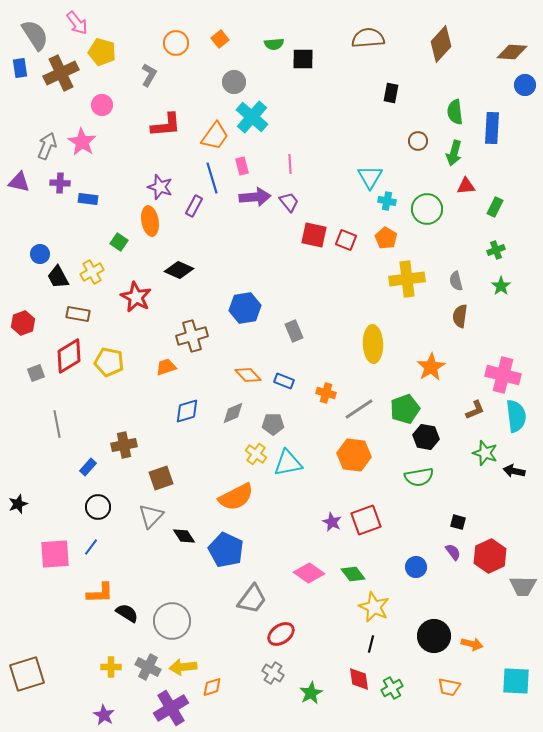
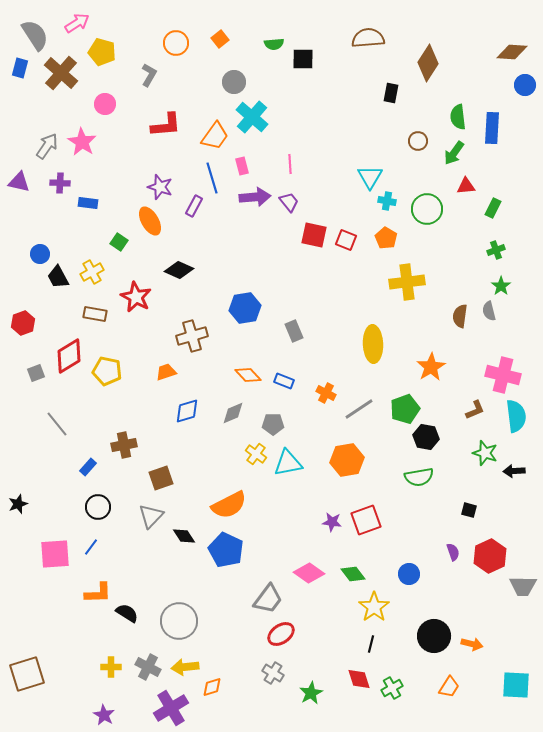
pink arrow at (77, 23): rotated 85 degrees counterclockwise
brown diamond at (441, 44): moved 13 px left, 19 px down; rotated 9 degrees counterclockwise
blue rectangle at (20, 68): rotated 24 degrees clockwise
brown cross at (61, 73): rotated 24 degrees counterclockwise
pink circle at (102, 105): moved 3 px right, 1 px up
green semicircle at (455, 112): moved 3 px right, 5 px down
gray arrow at (47, 146): rotated 12 degrees clockwise
green arrow at (454, 153): rotated 20 degrees clockwise
blue rectangle at (88, 199): moved 4 px down
green rectangle at (495, 207): moved 2 px left, 1 px down
orange ellipse at (150, 221): rotated 20 degrees counterclockwise
yellow cross at (407, 279): moved 3 px down
gray semicircle at (456, 281): moved 33 px right, 30 px down
brown rectangle at (78, 314): moved 17 px right
yellow pentagon at (109, 362): moved 2 px left, 9 px down
orange trapezoid at (166, 367): moved 5 px down
orange cross at (326, 393): rotated 12 degrees clockwise
gray line at (57, 424): rotated 28 degrees counterclockwise
orange hexagon at (354, 455): moved 7 px left, 5 px down; rotated 16 degrees counterclockwise
black arrow at (514, 471): rotated 15 degrees counterclockwise
orange semicircle at (236, 497): moved 7 px left, 8 px down
purple star at (332, 522): rotated 18 degrees counterclockwise
black square at (458, 522): moved 11 px right, 12 px up
purple semicircle at (453, 552): rotated 18 degrees clockwise
blue circle at (416, 567): moved 7 px left, 7 px down
orange L-shape at (100, 593): moved 2 px left
gray trapezoid at (252, 599): moved 16 px right
yellow star at (374, 607): rotated 12 degrees clockwise
gray circle at (172, 621): moved 7 px right
yellow arrow at (183, 667): moved 2 px right
red diamond at (359, 679): rotated 10 degrees counterclockwise
cyan square at (516, 681): moved 4 px down
orange trapezoid at (449, 687): rotated 70 degrees counterclockwise
